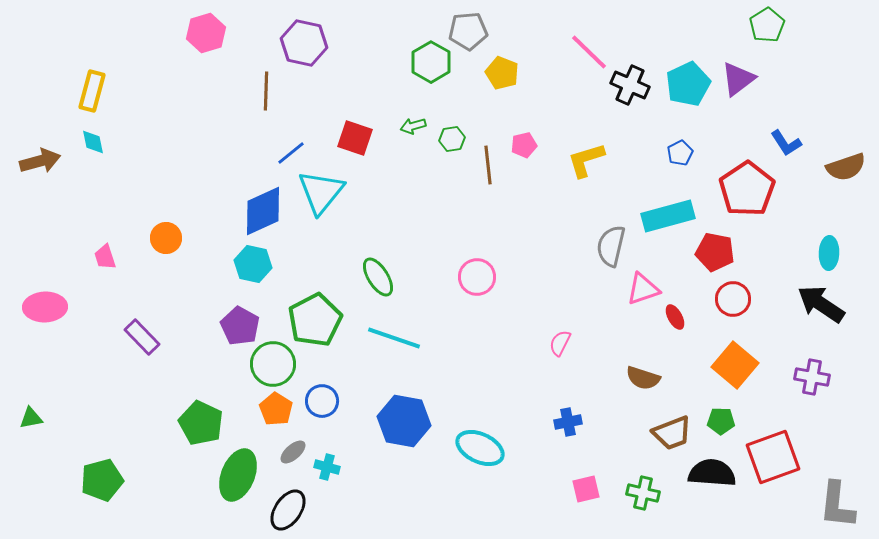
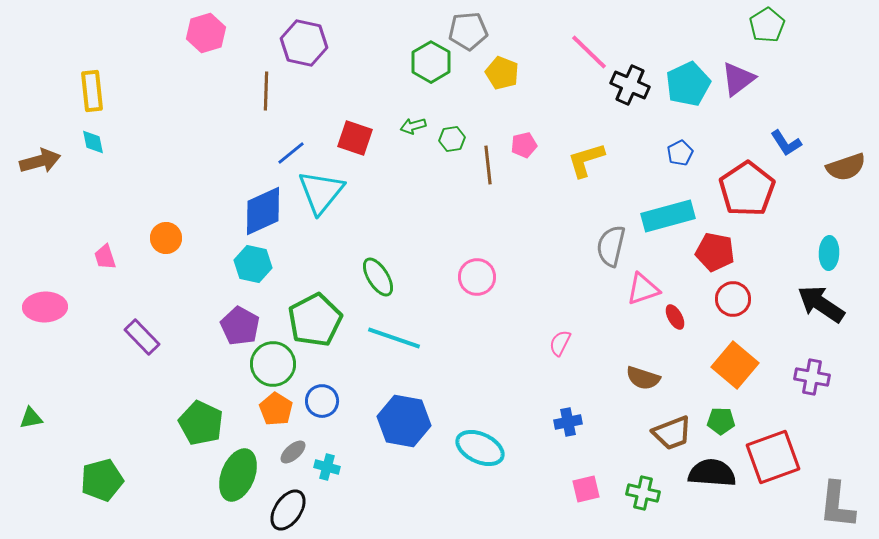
yellow rectangle at (92, 91): rotated 21 degrees counterclockwise
